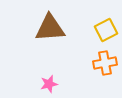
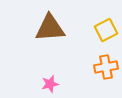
orange cross: moved 1 px right, 4 px down
pink star: moved 1 px right
